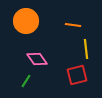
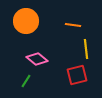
pink diamond: rotated 15 degrees counterclockwise
